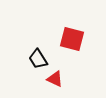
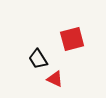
red square: rotated 30 degrees counterclockwise
